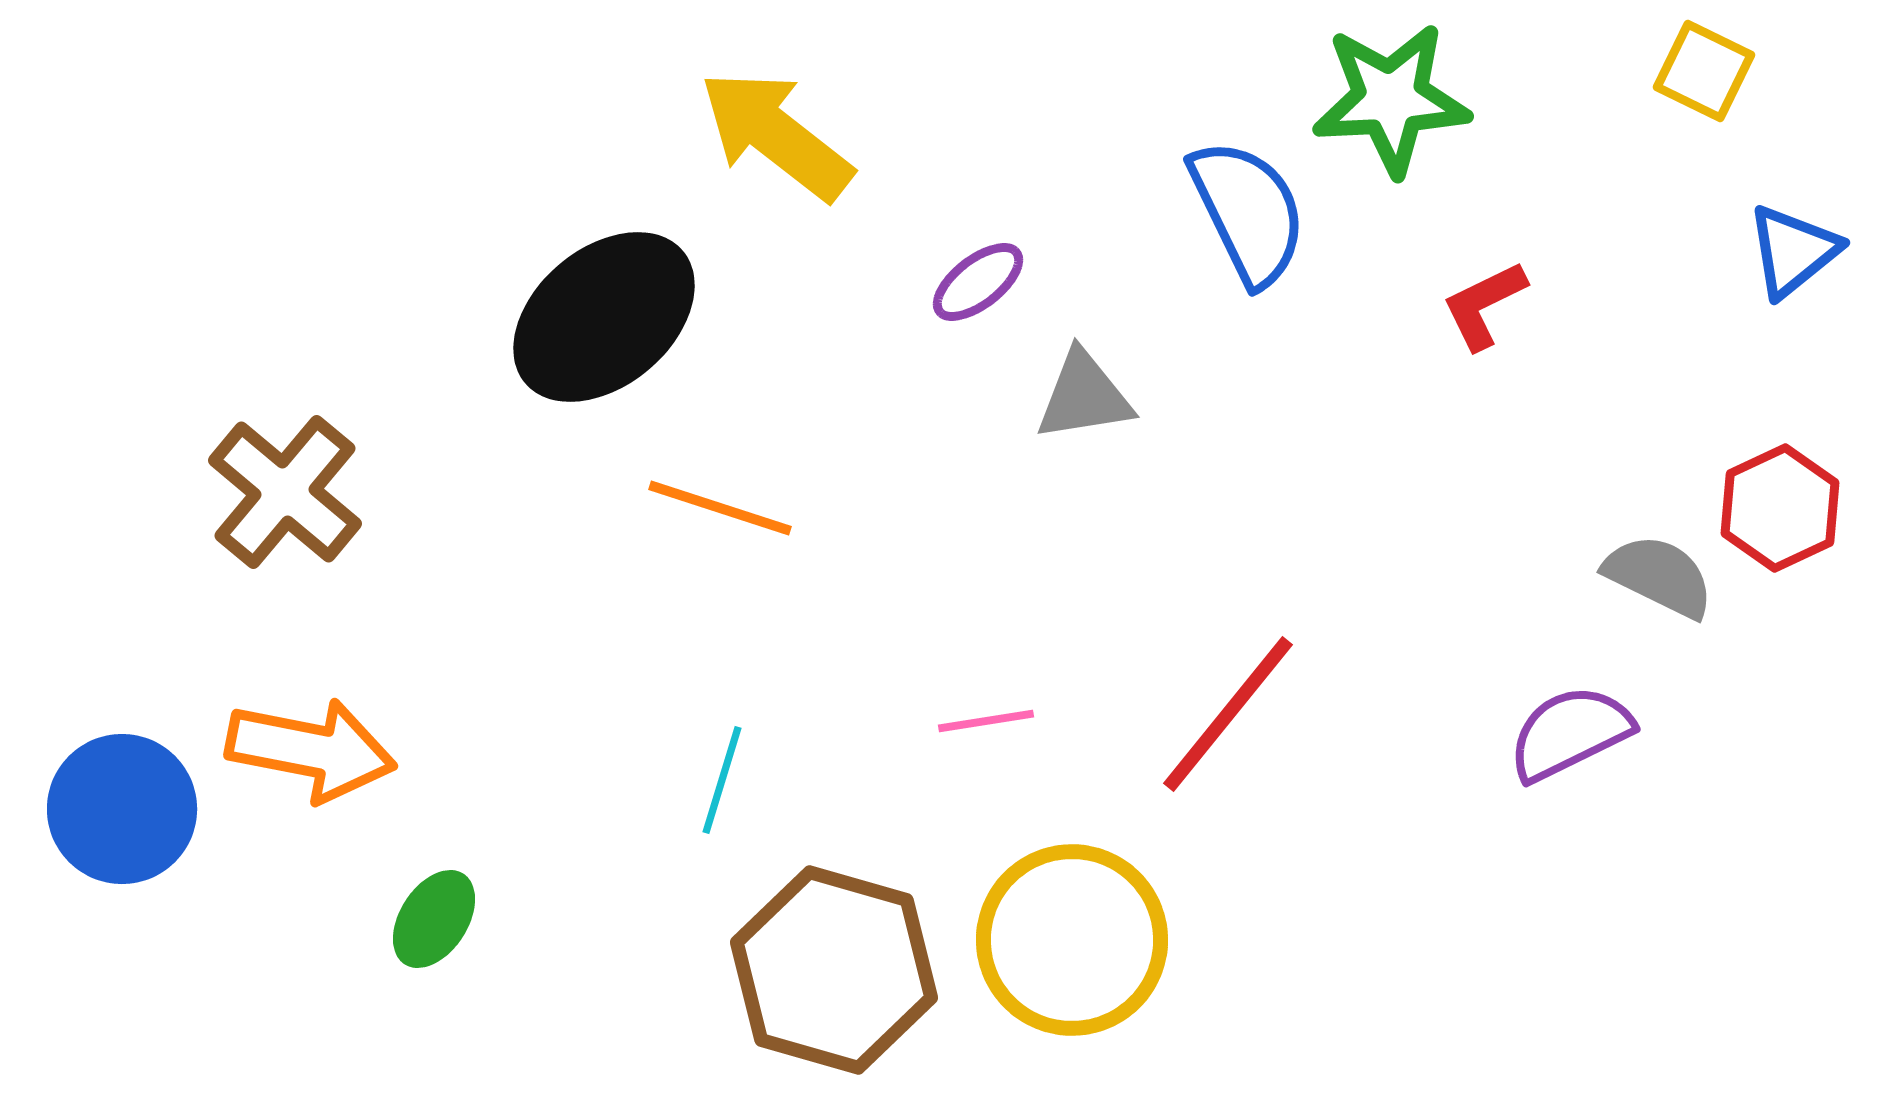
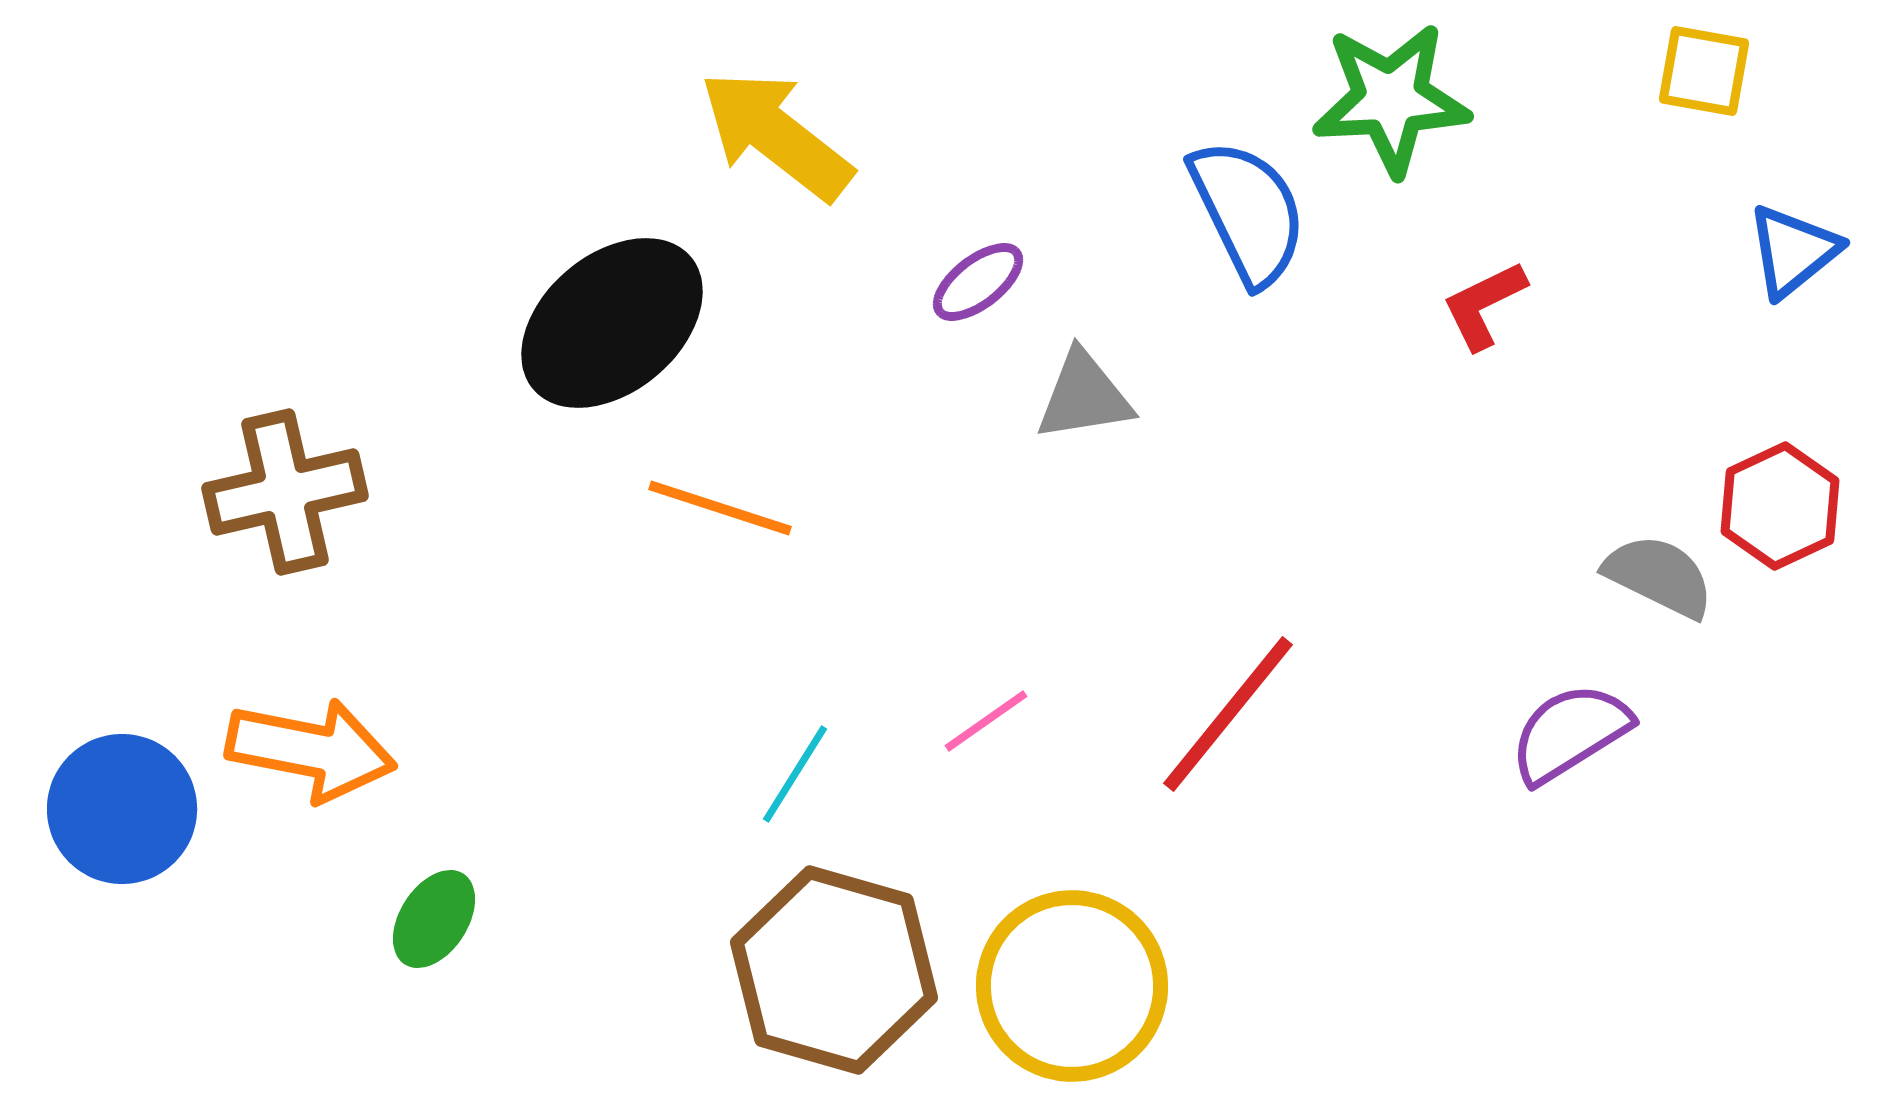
yellow square: rotated 16 degrees counterclockwise
black ellipse: moved 8 px right, 6 px down
brown cross: rotated 37 degrees clockwise
red hexagon: moved 2 px up
pink line: rotated 26 degrees counterclockwise
purple semicircle: rotated 6 degrees counterclockwise
cyan line: moved 73 px right, 6 px up; rotated 15 degrees clockwise
yellow circle: moved 46 px down
